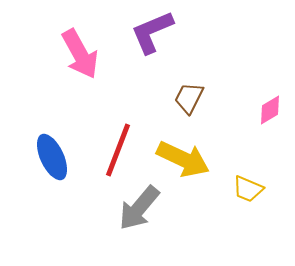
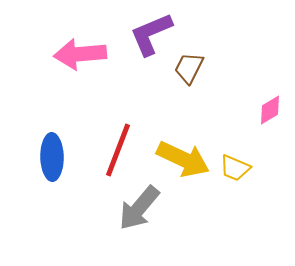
purple L-shape: moved 1 px left, 2 px down
pink arrow: rotated 114 degrees clockwise
brown trapezoid: moved 30 px up
blue ellipse: rotated 24 degrees clockwise
yellow trapezoid: moved 13 px left, 21 px up
